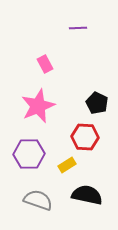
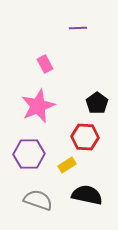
black pentagon: rotated 10 degrees clockwise
